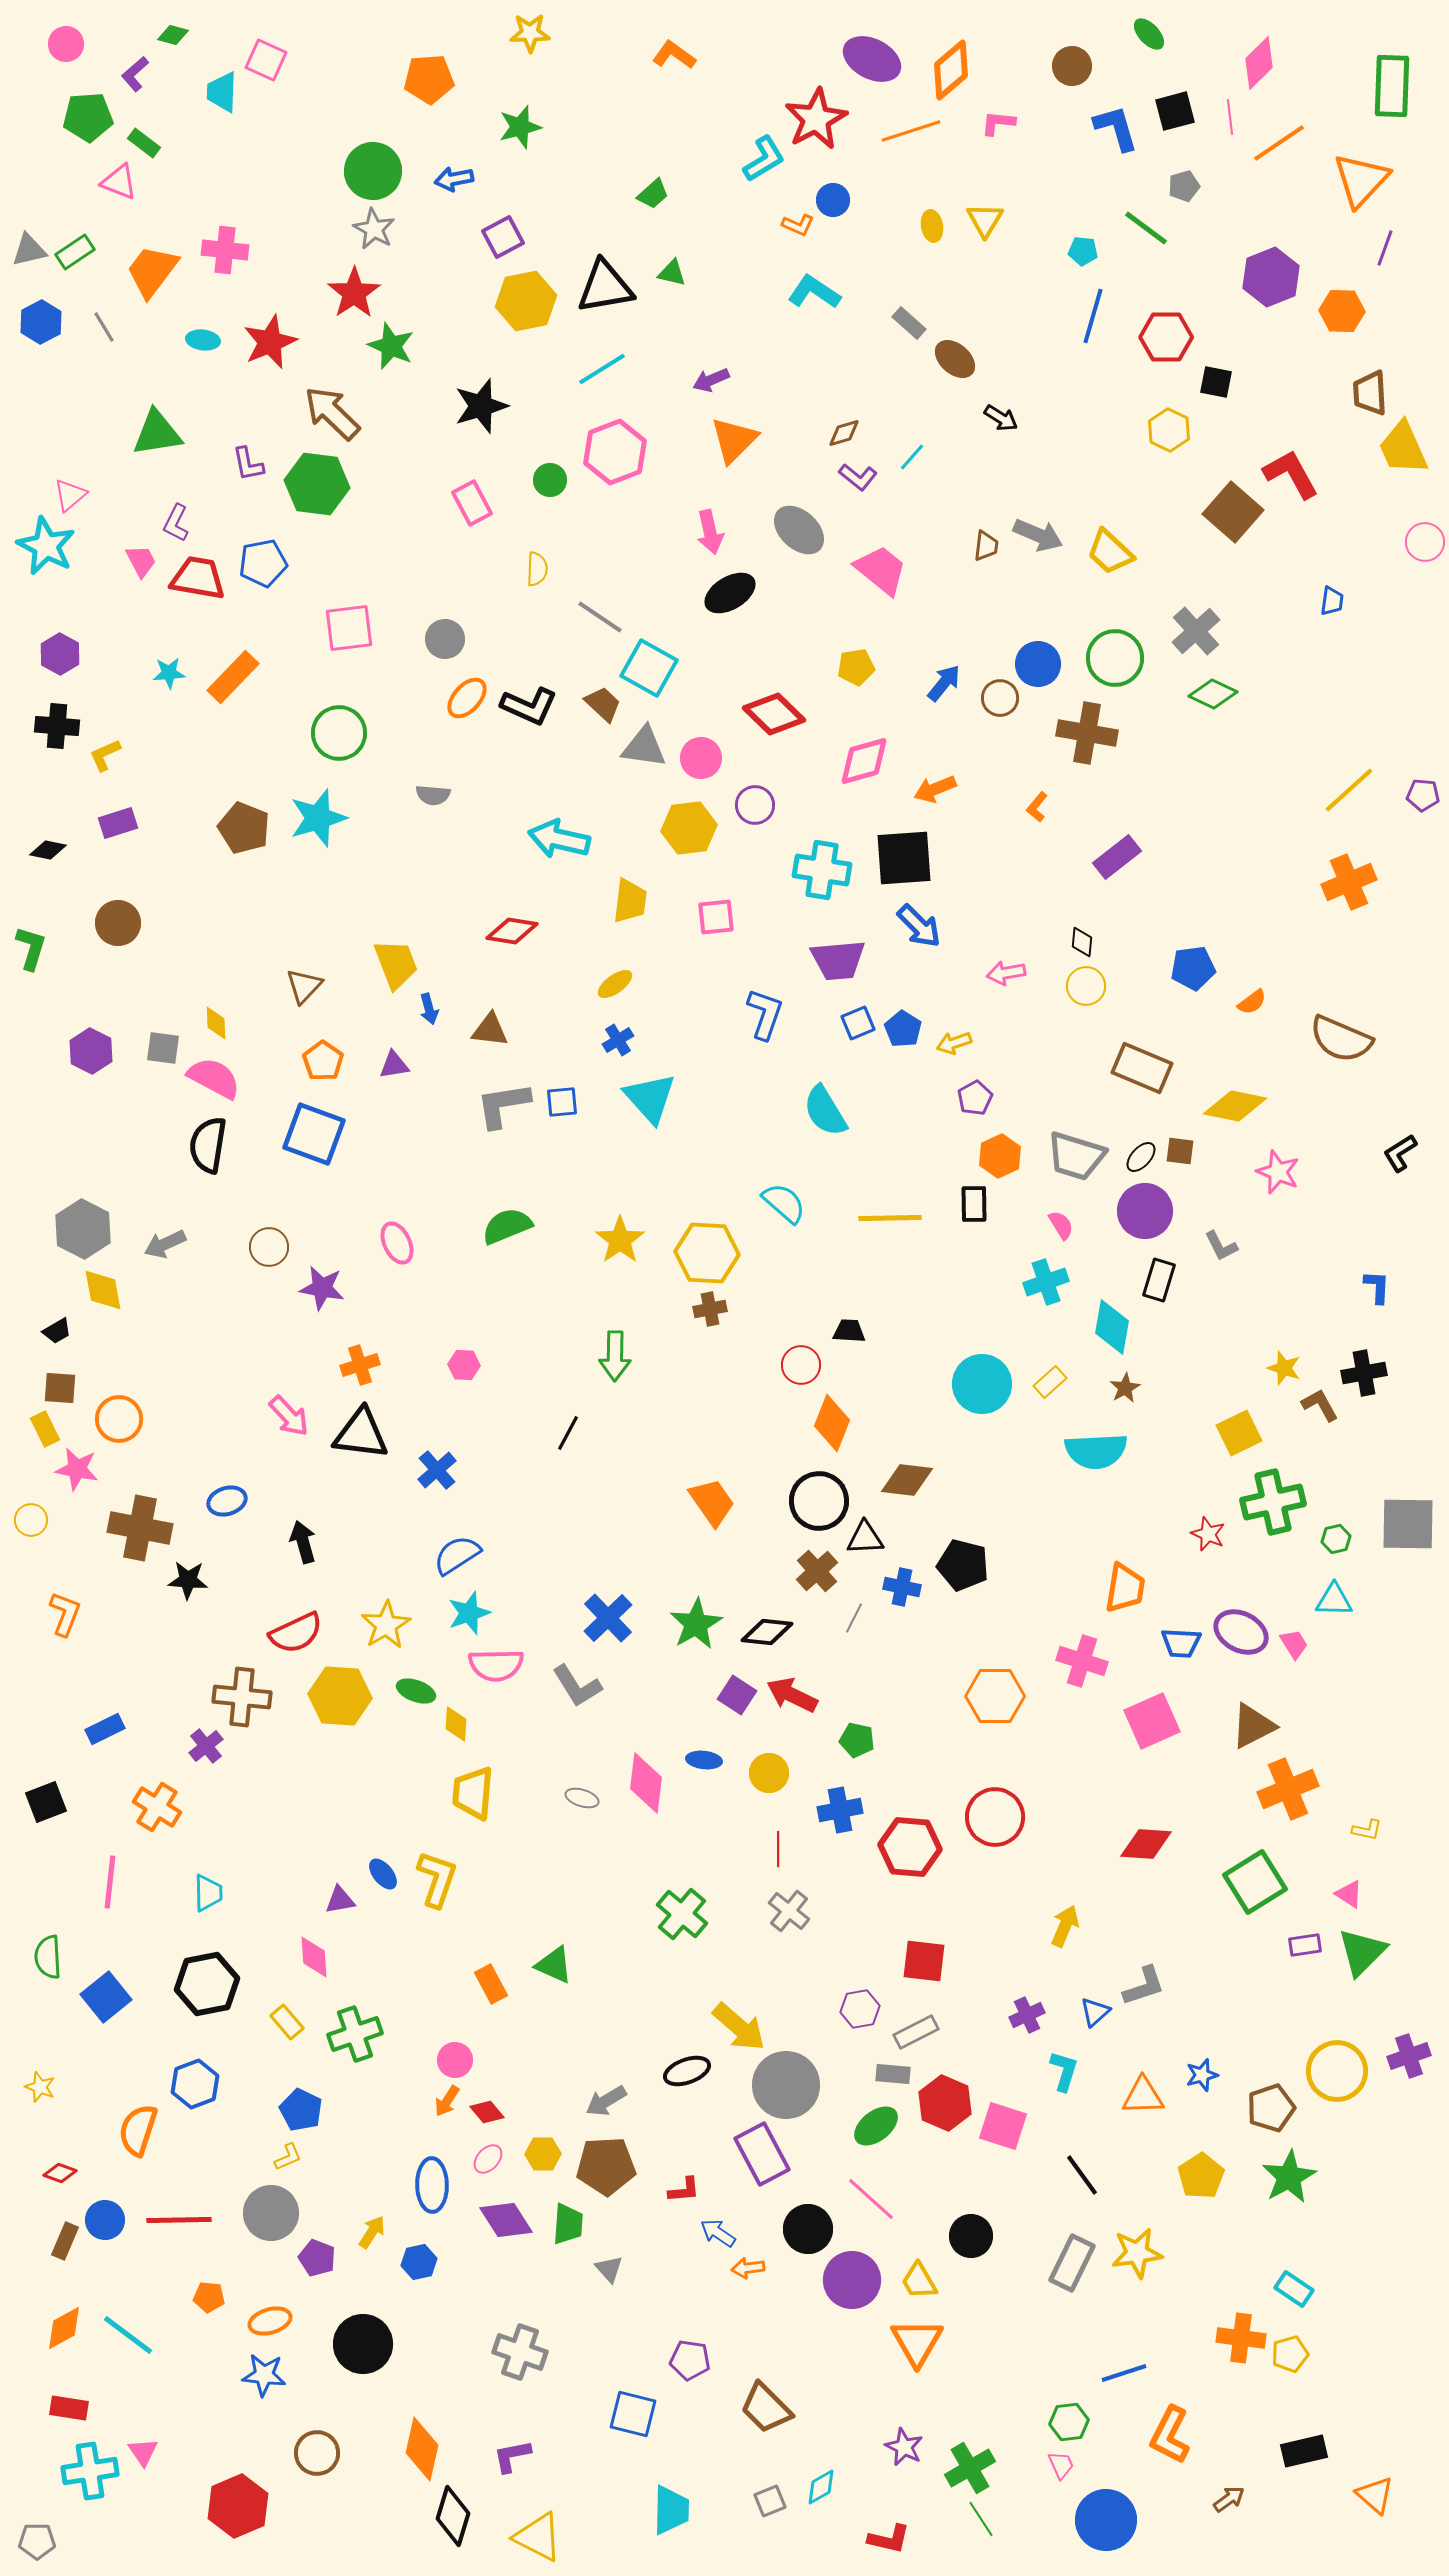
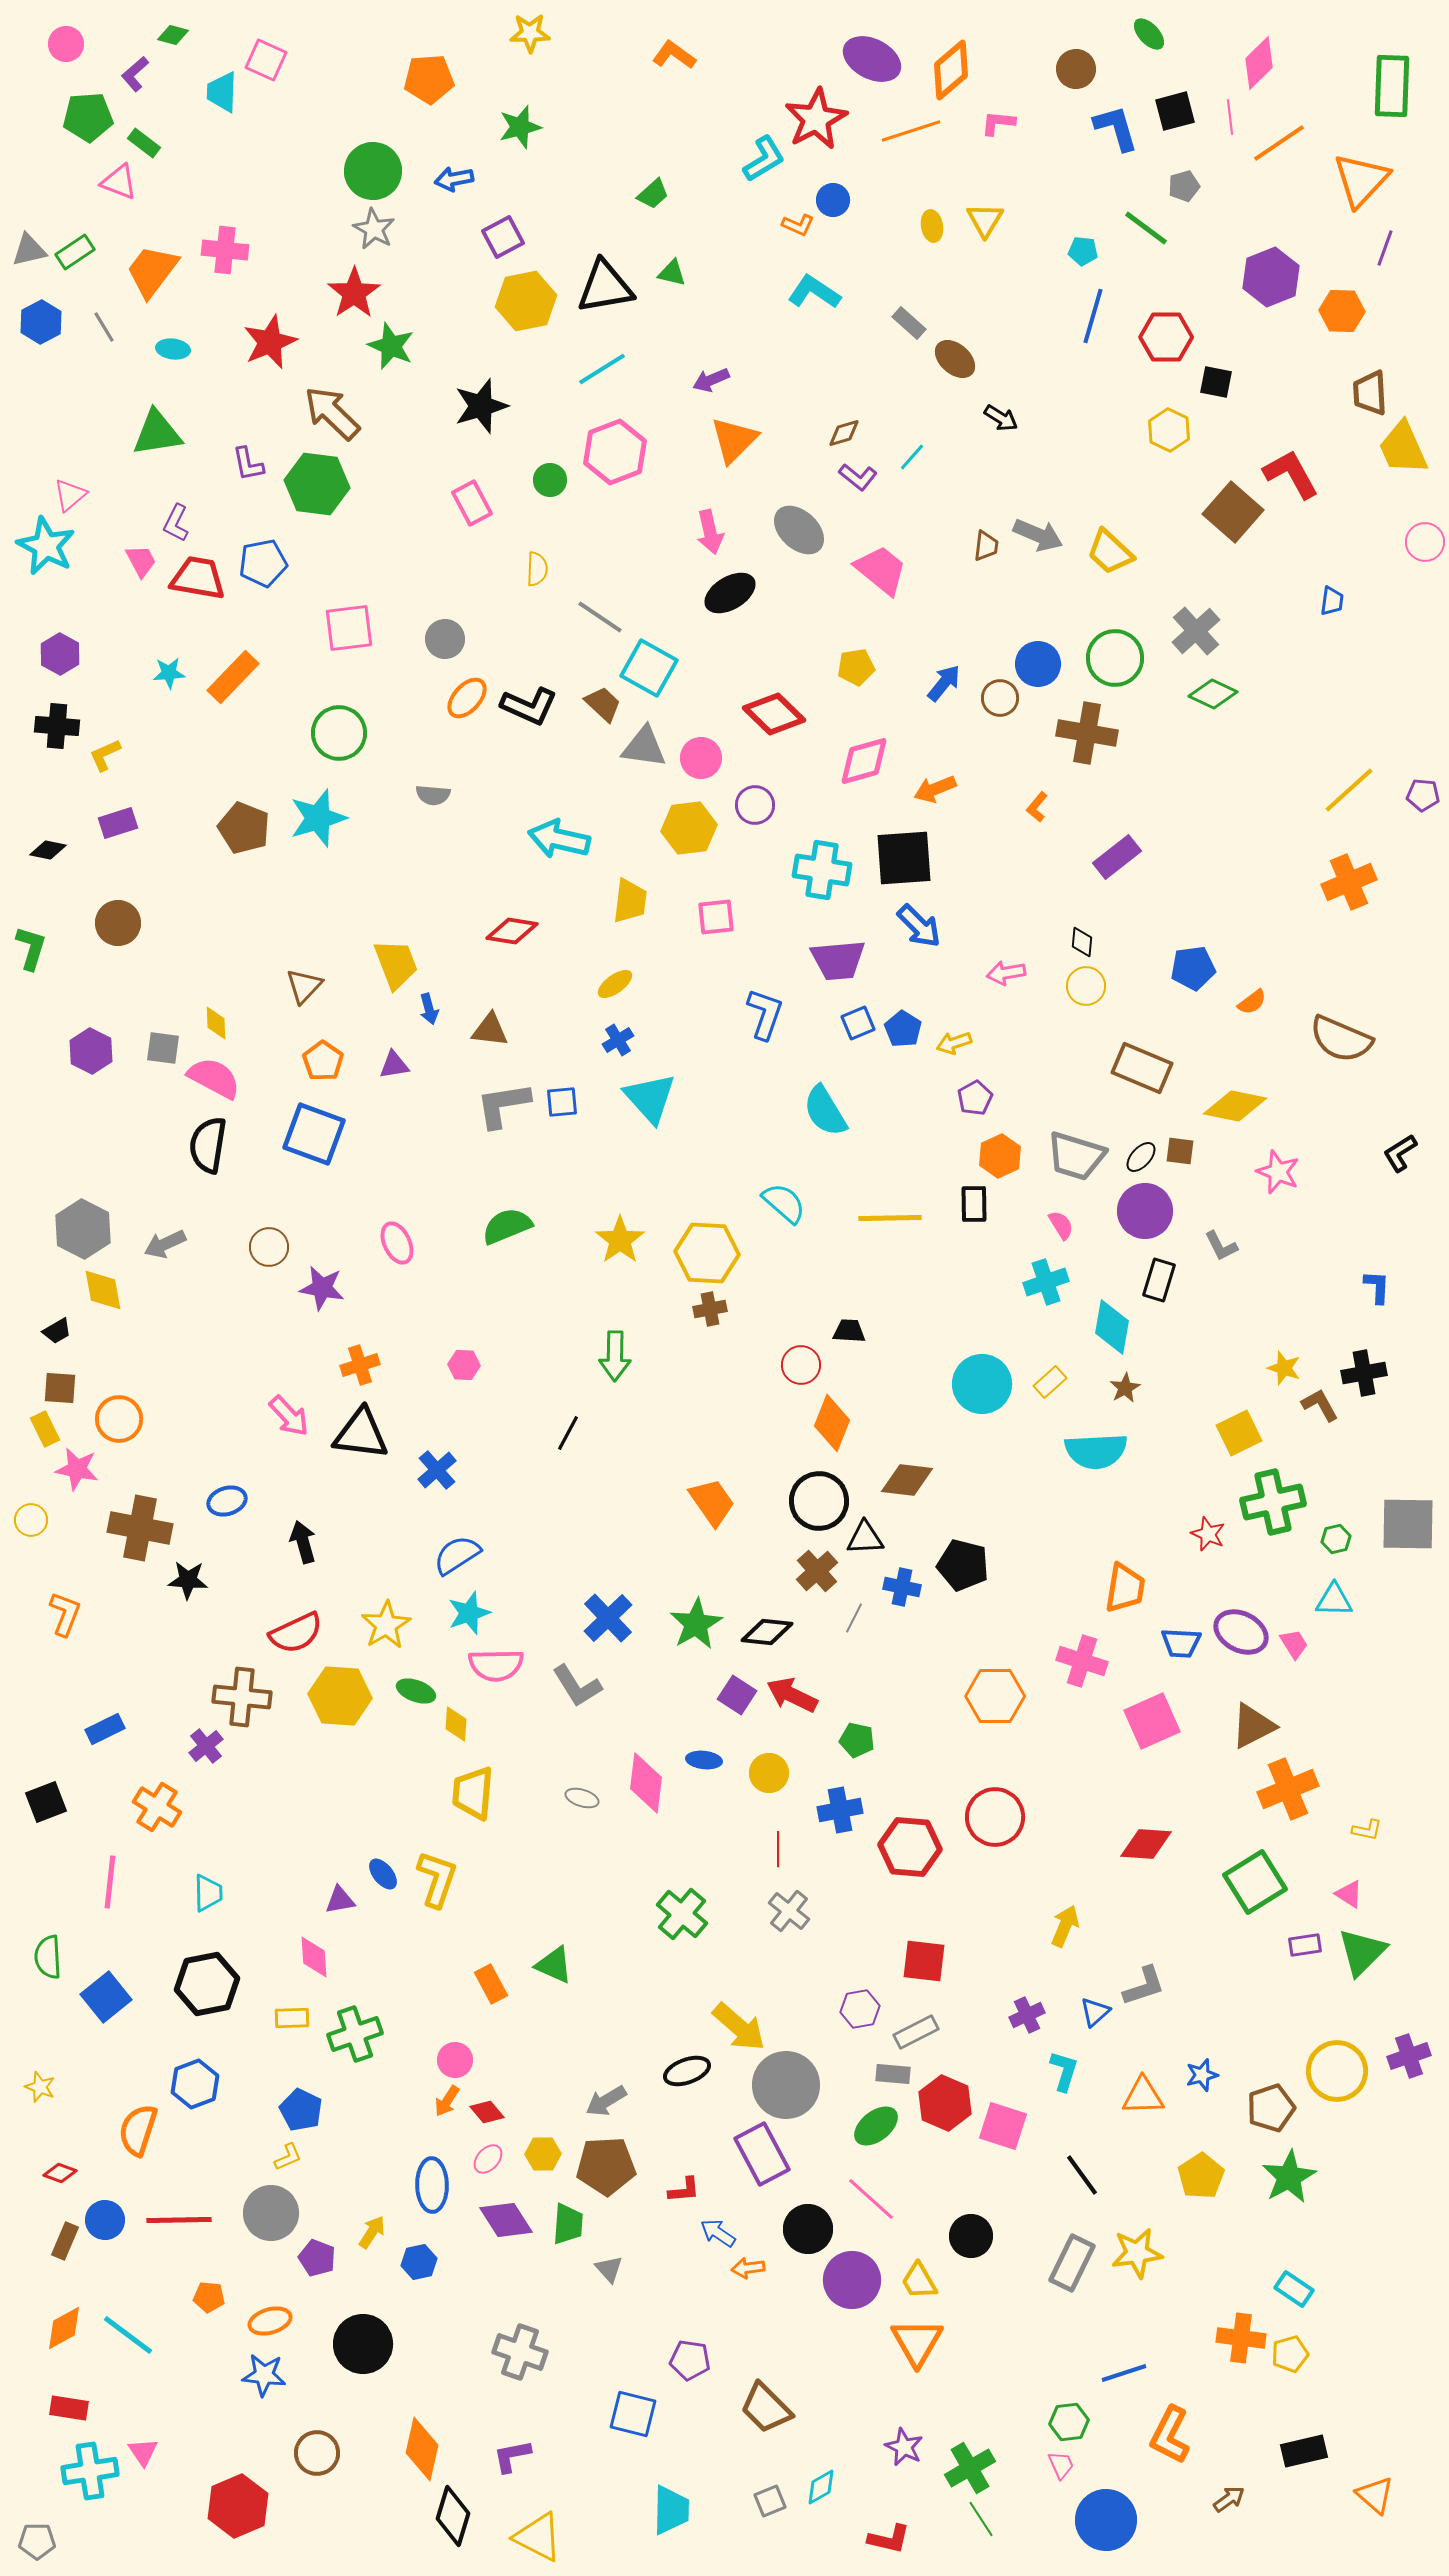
brown circle at (1072, 66): moved 4 px right, 3 px down
cyan ellipse at (203, 340): moved 30 px left, 9 px down
yellow rectangle at (287, 2022): moved 5 px right, 4 px up; rotated 52 degrees counterclockwise
